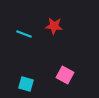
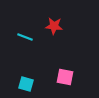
cyan line: moved 1 px right, 3 px down
pink square: moved 2 px down; rotated 18 degrees counterclockwise
